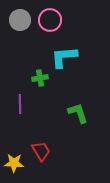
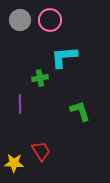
green L-shape: moved 2 px right, 2 px up
